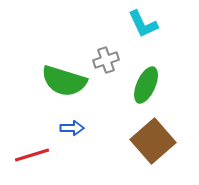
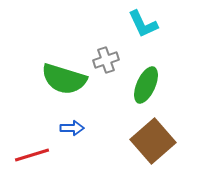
green semicircle: moved 2 px up
